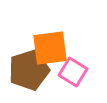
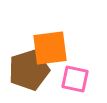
pink square: moved 2 px right, 7 px down; rotated 20 degrees counterclockwise
